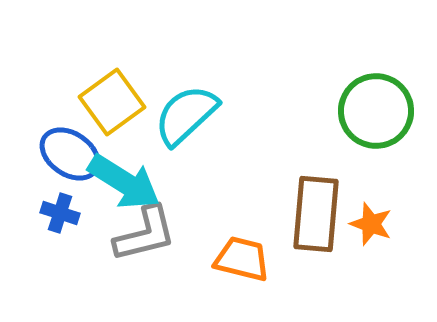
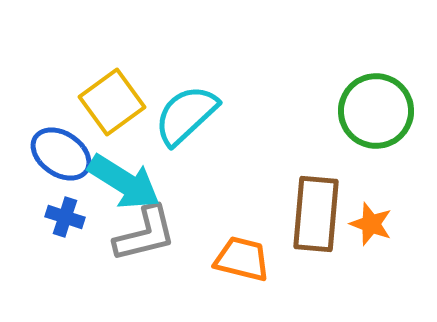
blue ellipse: moved 9 px left
blue cross: moved 5 px right, 4 px down
